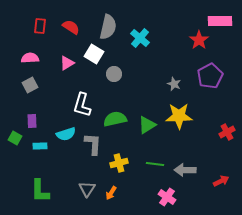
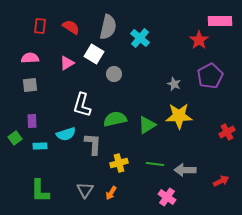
gray square: rotated 21 degrees clockwise
green square: rotated 24 degrees clockwise
gray triangle: moved 2 px left, 1 px down
